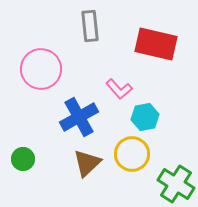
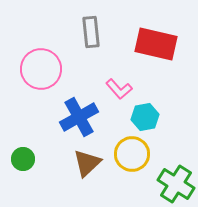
gray rectangle: moved 1 px right, 6 px down
